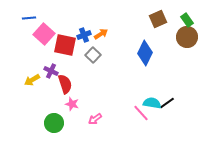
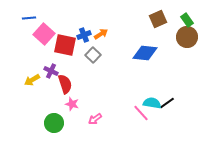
blue diamond: rotated 70 degrees clockwise
